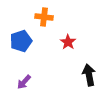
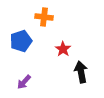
red star: moved 5 px left, 7 px down
black arrow: moved 8 px left, 3 px up
